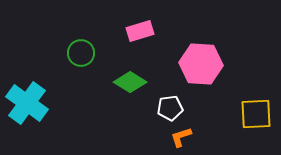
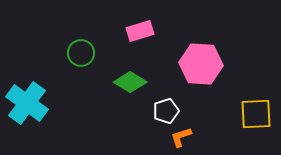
white pentagon: moved 4 px left, 3 px down; rotated 10 degrees counterclockwise
